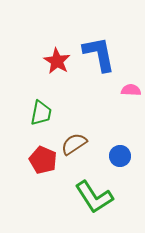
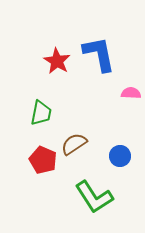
pink semicircle: moved 3 px down
